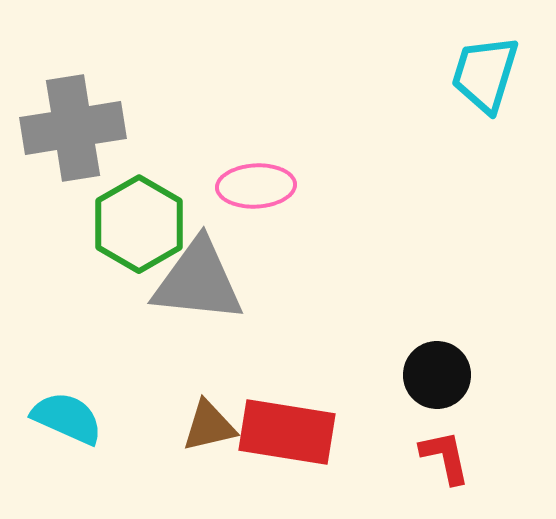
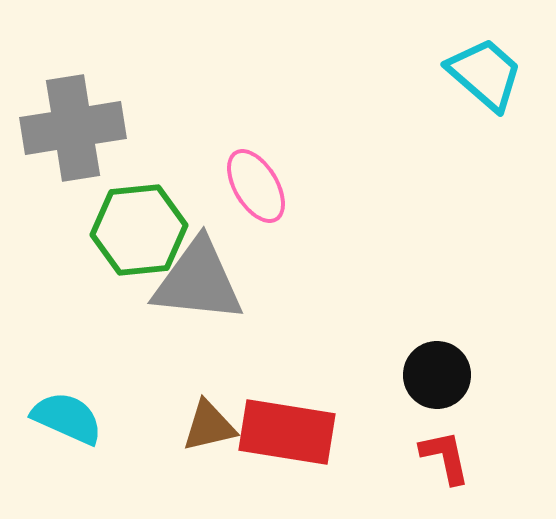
cyan trapezoid: rotated 114 degrees clockwise
pink ellipse: rotated 62 degrees clockwise
green hexagon: moved 6 px down; rotated 24 degrees clockwise
